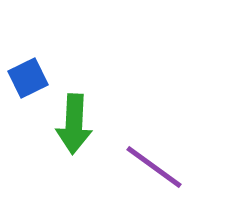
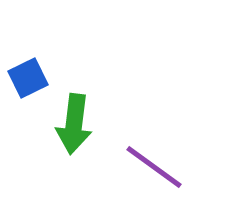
green arrow: rotated 4 degrees clockwise
